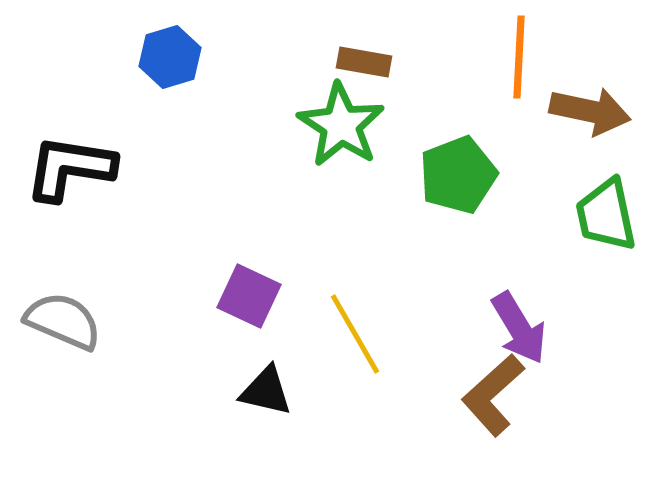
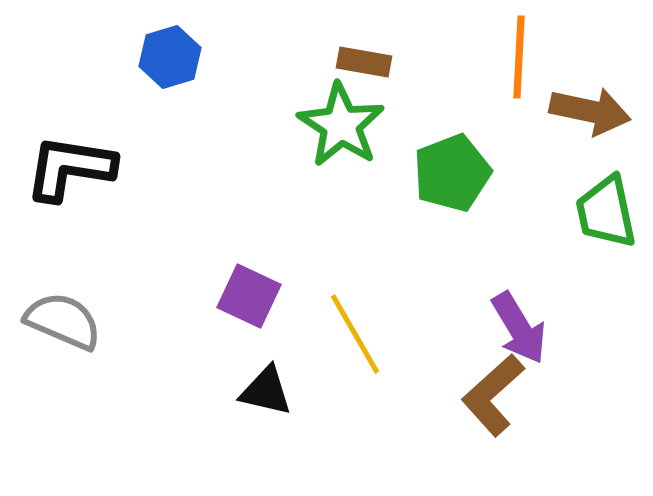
green pentagon: moved 6 px left, 2 px up
green trapezoid: moved 3 px up
